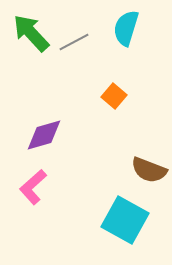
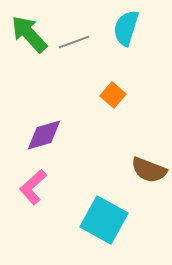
green arrow: moved 2 px left, 1 px down
gray line: rotated 8 degrees clockwise
orange square: moved 1 px left, 1 px up
cyan square: moved 21 px left
